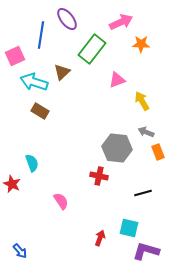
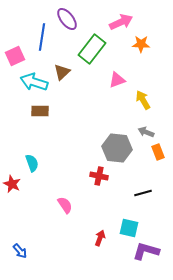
blue line: moved 1 px right, 2 px down
yellow arrow: moved 1 px right, 1 px up
brown rectangle: rotated 30 degrees counterclockwise
pink semicircle: moved 4 px right, 4 px down
